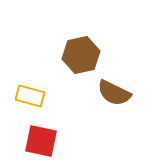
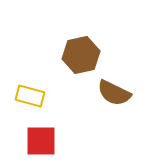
red square: rotated 12 degrees counterclockwise
